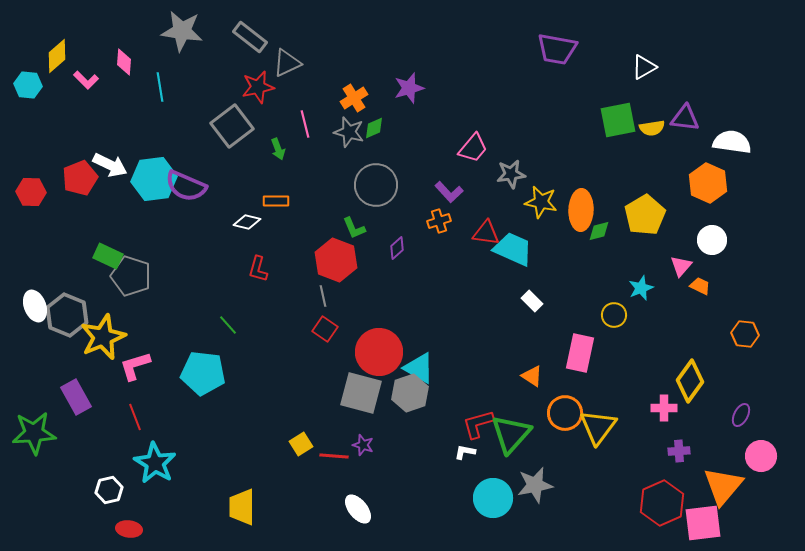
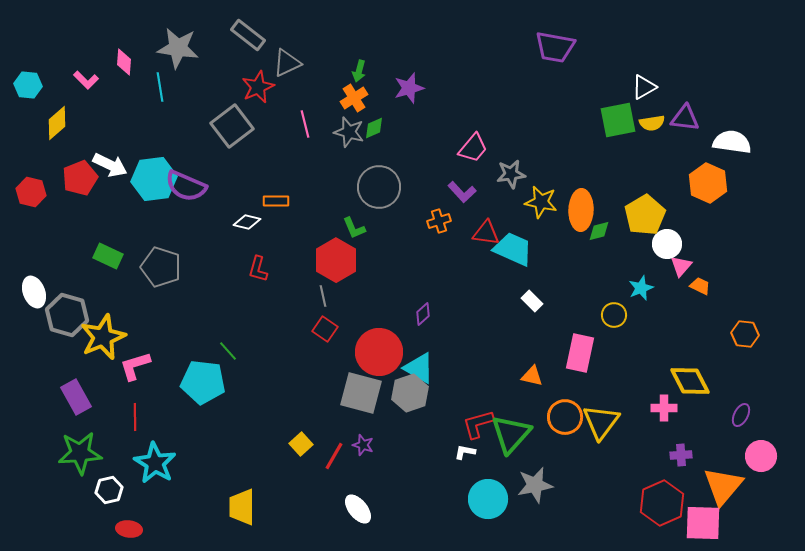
gray star at (182, 31): moved 4 px left, 17 px down
gray rectangle at (250, 37): moved 2 px left, 2 px up
purple trapezoid at (557, 49): moved 2 px left, 2 px up
yellow diamond at (57, 56): moved 67 px down
white triangle at (644, 67): moved 20 px down
red star at (258, 87): rotated 12 degrees counterclockwise
yellow semicircle at (652, 128): moved 5 px up
green arrow at (278, 149): moved 81 px right, 78 px up; rotated 35 degrees clockwise
gray circle at (376, 185): moved 3 px right, 2 px down
red hexagon at (31, 192): rotated 12 degrees clockwise
purple L-shape at (449, 192): moved 13 px right
white circle at (712, 240): moved 45 px left, 4 px down
purple diamond at (397, 248): moved 26 px right, 66 px down
red hexagon at (336, 260): rotated 9 degrees clockwise
gray pentagon at (131, 276): moved 30 px right, 9 px up
white ellipse at (35, 306): moved 1 px left, 14 px up
gray hexagon at (67, 315): rotated 6 degrees counterclockwise
green line at (228, 325): moved 26 px down
cyan pentagon at (203, 373): moved 9 px down
orange triangle at (532, 376): rotated 20 degrees counterclockwise
yellow diamond at (690, 381): rotated 63 degrees counterclockwise
orange circle at (565, 413): moved 4 px down
red line at (135, 417): rotated 20 degrees clockwise
yellow triangle at (598, 427): moved 3 px right, 5 px up
green star at (34, 433): moved 46 px right, 20 px down
yellow square at (301, 444): rotated 10 degrees counterclockwise
purple cross at (679, 451): moved 2 px right, 4 px down
red line at (334, 456): rotated 64 degrees counterclockwise
cyan circle at (493, 498): moved 5 px left, 1 px down
pink square at (703, 523): rotated 9 degrees clockwise
